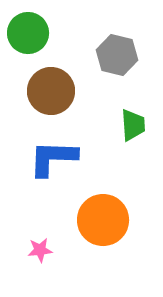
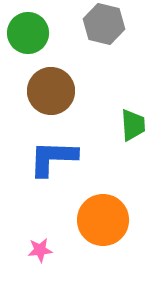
gray hexagon: moved 13 px left, 31 px up
